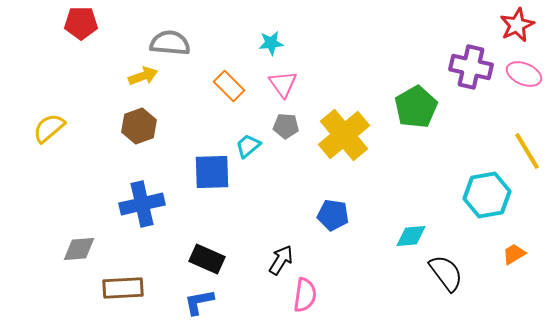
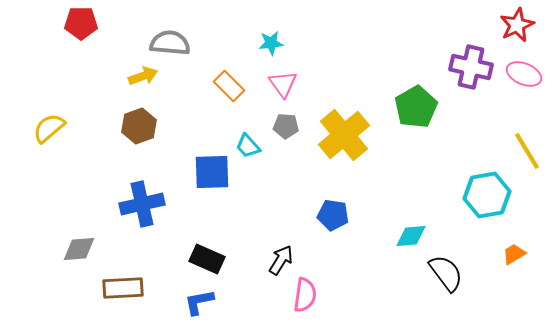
cyan trapezoid: rotated 92 degrees counterclockwise
